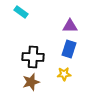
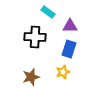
cyan rectangle: moved 27 px right
black cross: moved 2 px right, 20 px up
yellow star: moved 1 px left, 2 px up; rotated 16 degrees counterclockwise
brown star: moved 5 px up
